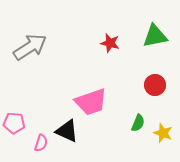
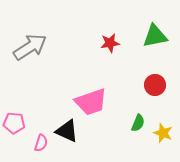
red star: rotated 24 degrees counterclockwise
